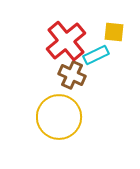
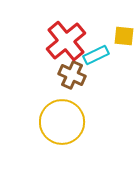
yellow square: moved 10 px right, 4 px down
yellow circle: moved 3 px right, 5 px down
